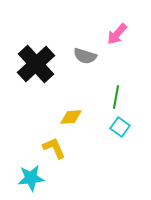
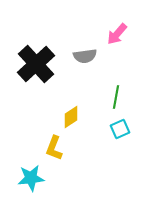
gray semicircle: rotated 25 degrees counterclockwise
yellow diamond: rotated 30 degrees counterclockwise
cyan square: moved 2 px down; rotated 30 degrees clockwise
yellow L-shape: rotated 135 degrees counterclockwise
